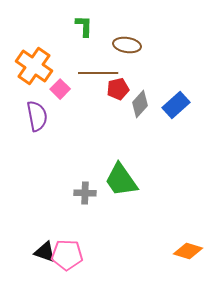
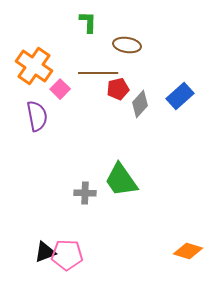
green L-shape: moved 4 px right, 4 px up
blue rectangle: moved 4 px right, 9 px up
black triangle: rotated 40 degrees counterclockwise
